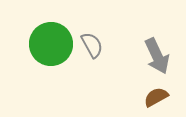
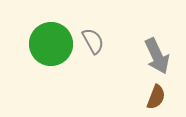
gray semicircle: moved 1 px right, 4 px up
brown semicircle: rotated 140 degrees clockwise
